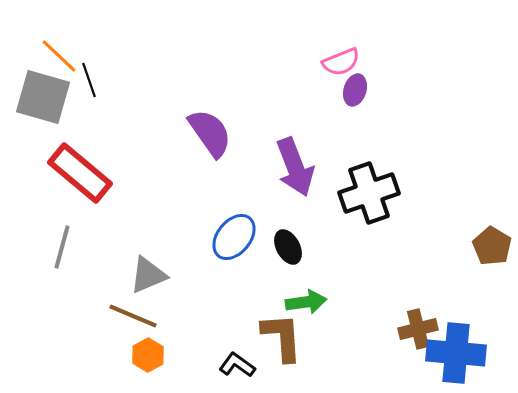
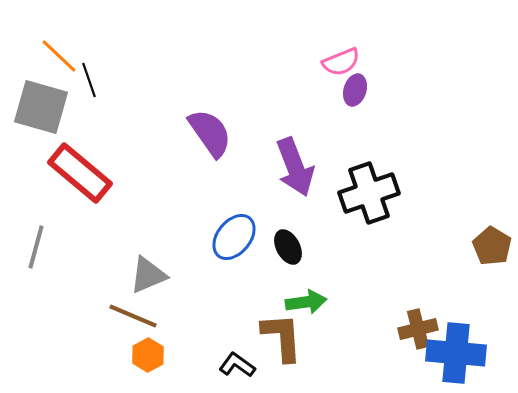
gray square: moved 2 px left, 10 px down
gray line: moved 26 px left
